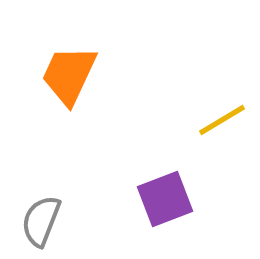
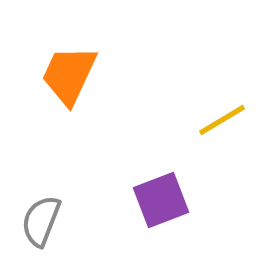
purple square: moved 4 px left, 1 px down
